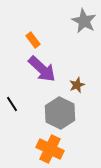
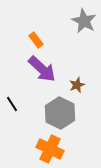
orange rectangle: moved 3 px right
